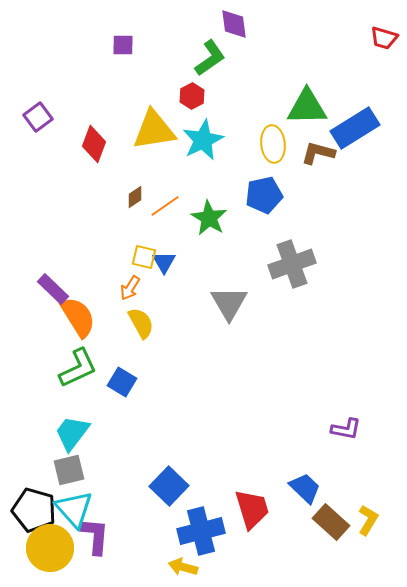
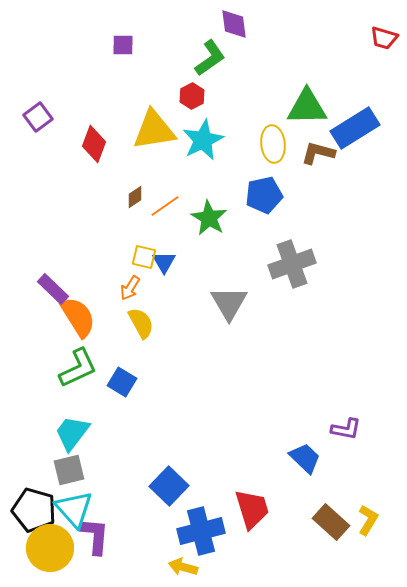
blue trapezoid at (305, 488): moved 30 px up
